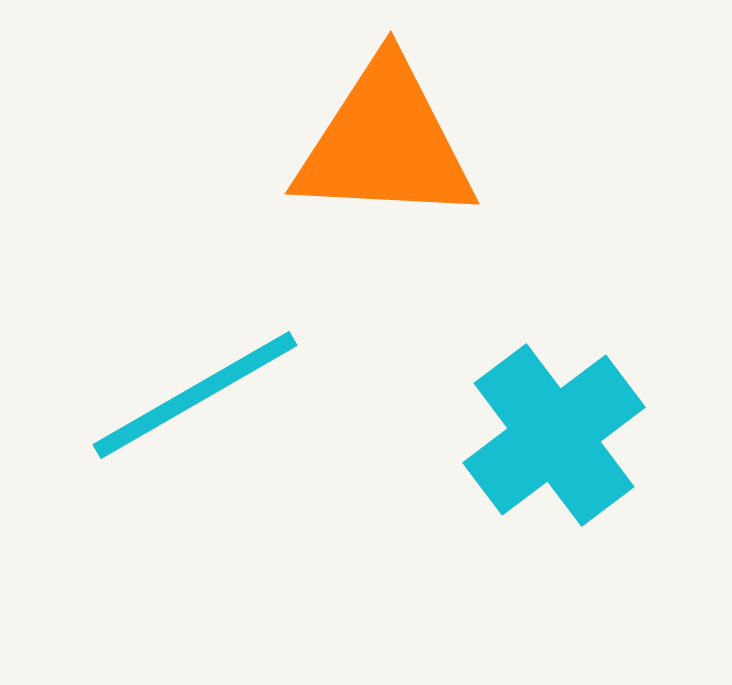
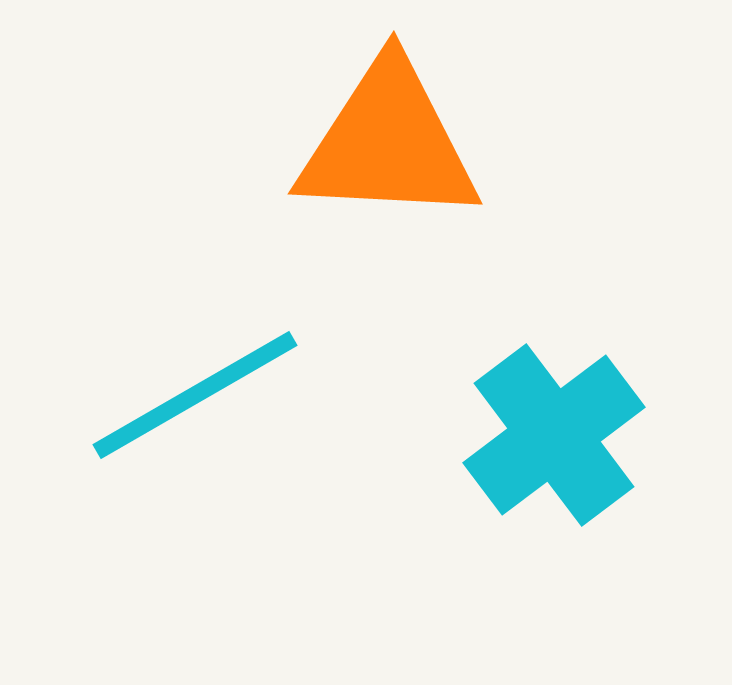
orange triangle: moved 3 px right
